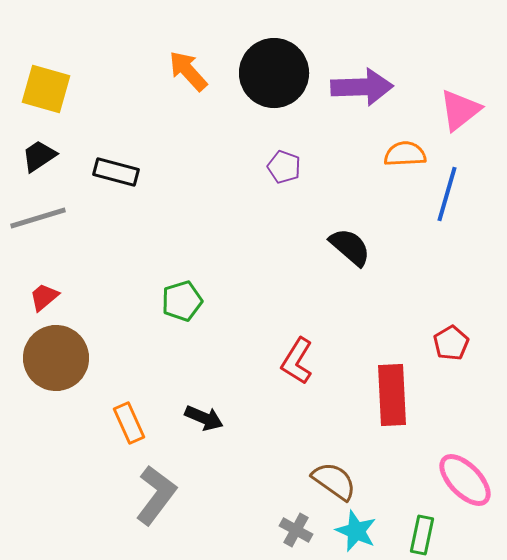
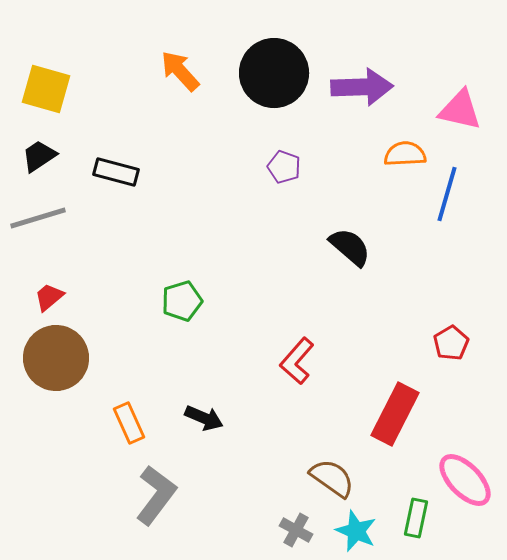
orange arrow: moved 8 px left
pink triangle: rotated 51 degrees clockwise
red trapezoid: moved 5 px right
red L-shape: rotated 9 degrees clockwise
red rectangle: moved 3 px right, 19 px down; rotated 30 degrees clockwise
brown semicircle: moved 2 px left, 3 px up
green rectangle: moved 6 px left, 17 px up
